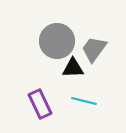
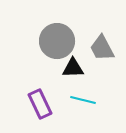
gray trapezoid: moved 8 px right, 1 px up; rotated 64 degrees counterclockwise
cyan line: moved 1 px left, 1 px up
